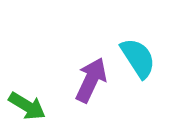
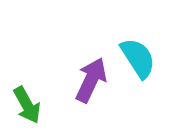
green arrow: moved 1 px up; rotated 30 degrees clockwise
